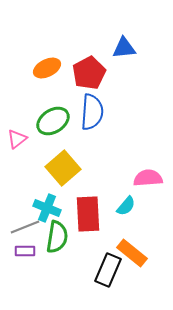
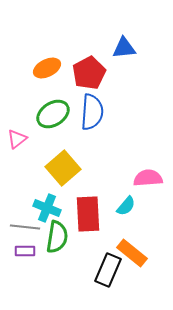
green ellipse: moved 7 px up
gray line: rotated 28 degrees clockwise
